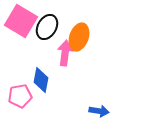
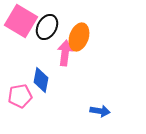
blue arrow: moved 1 px right
